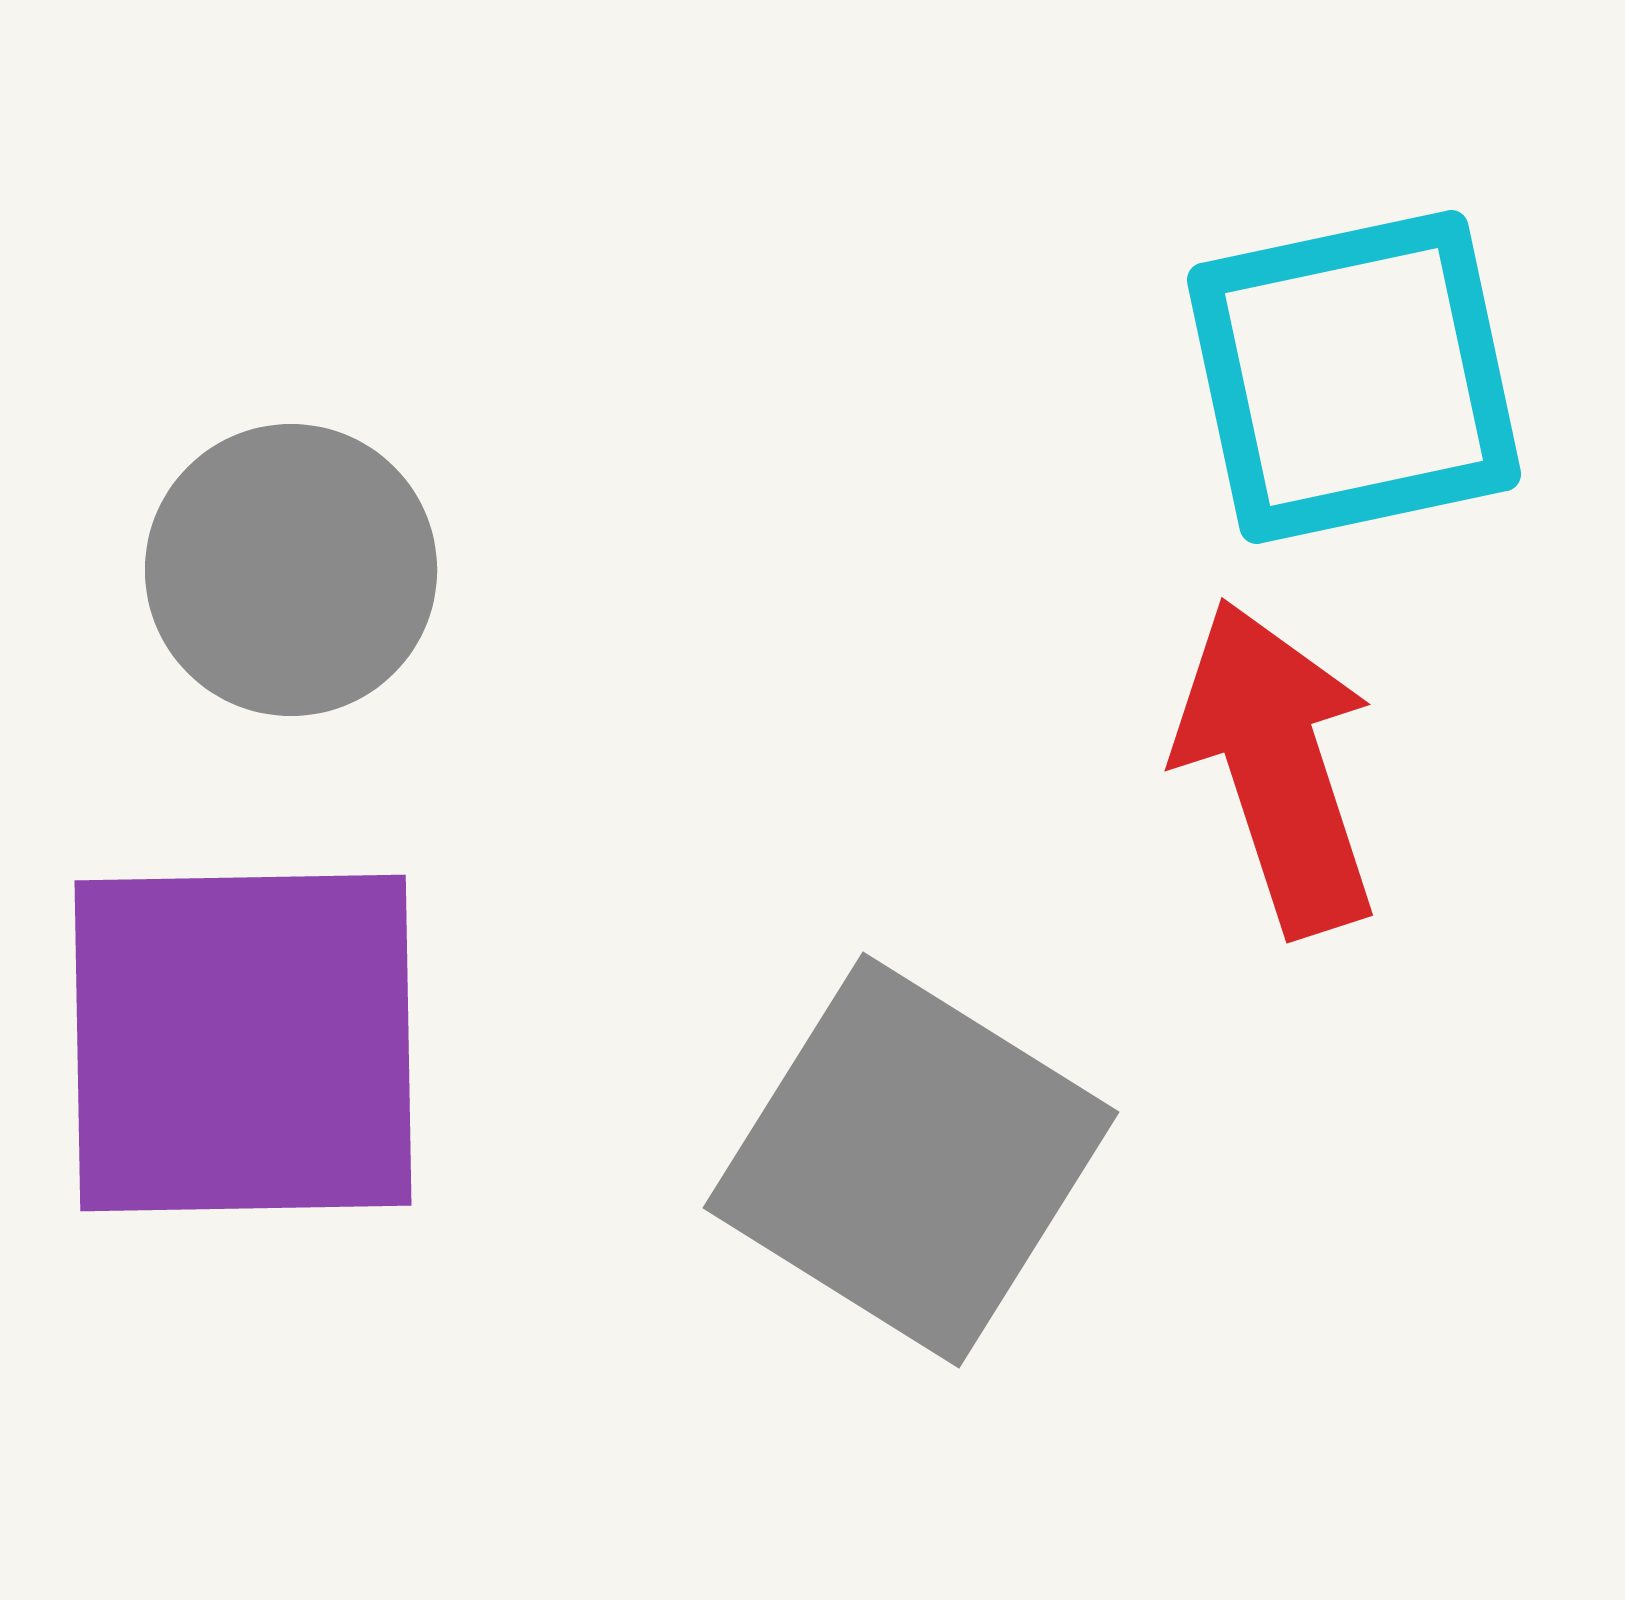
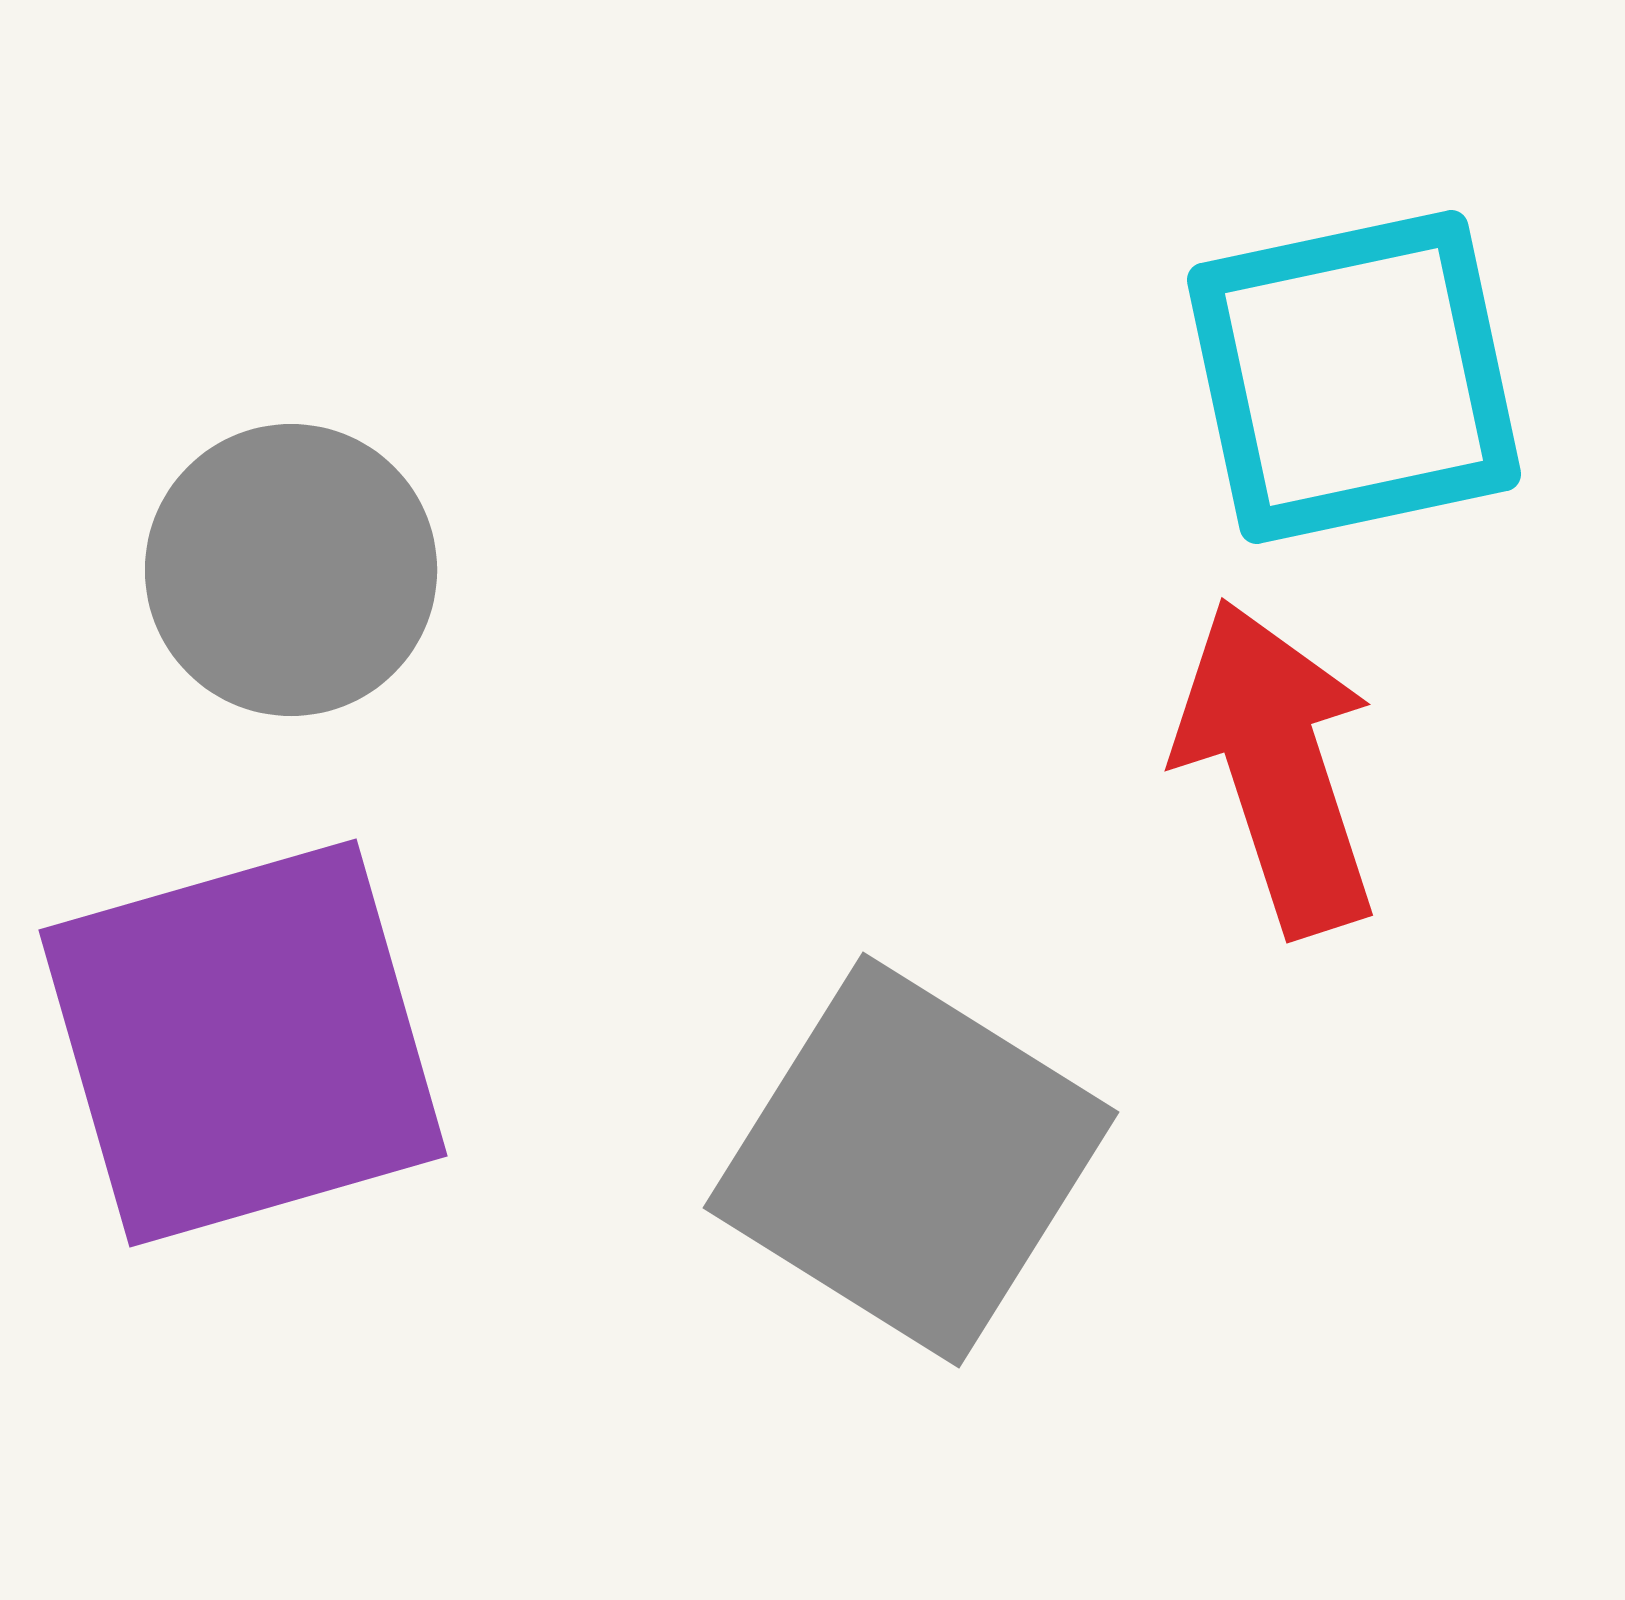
purple square: rotated 15 degrees counterclockwise
